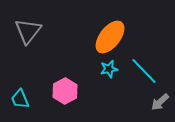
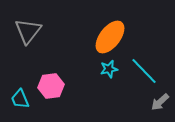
pink hexagon: moved 14 px left, 5 px up; rotated 20 degrees clockwise
